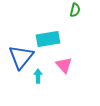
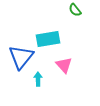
green semicircle: rotated 128 degrees clockwise
cyan arrow: moved 3 px down
